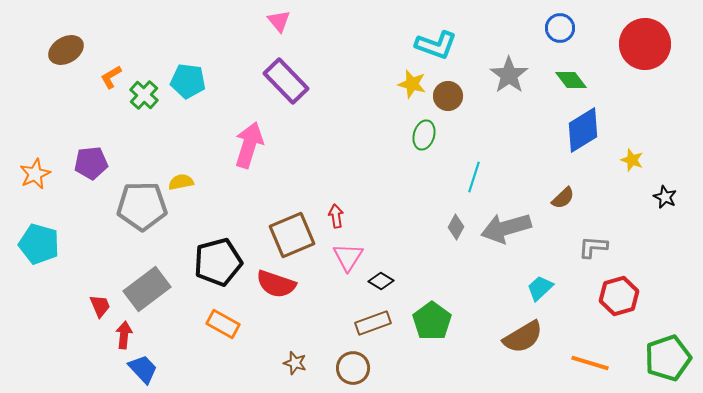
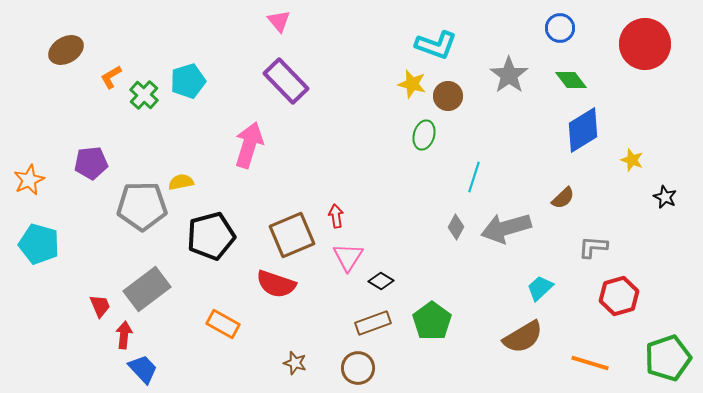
cyan pentagon at (188, 81): rotated 24 degrees counterclockwise
orange star at (35, 174): moved 6 px left, 6 px down
black pentagon at (218, 262): moved 7 px left, 26 px up
brown circle at (353, 368): moved 5 px right
